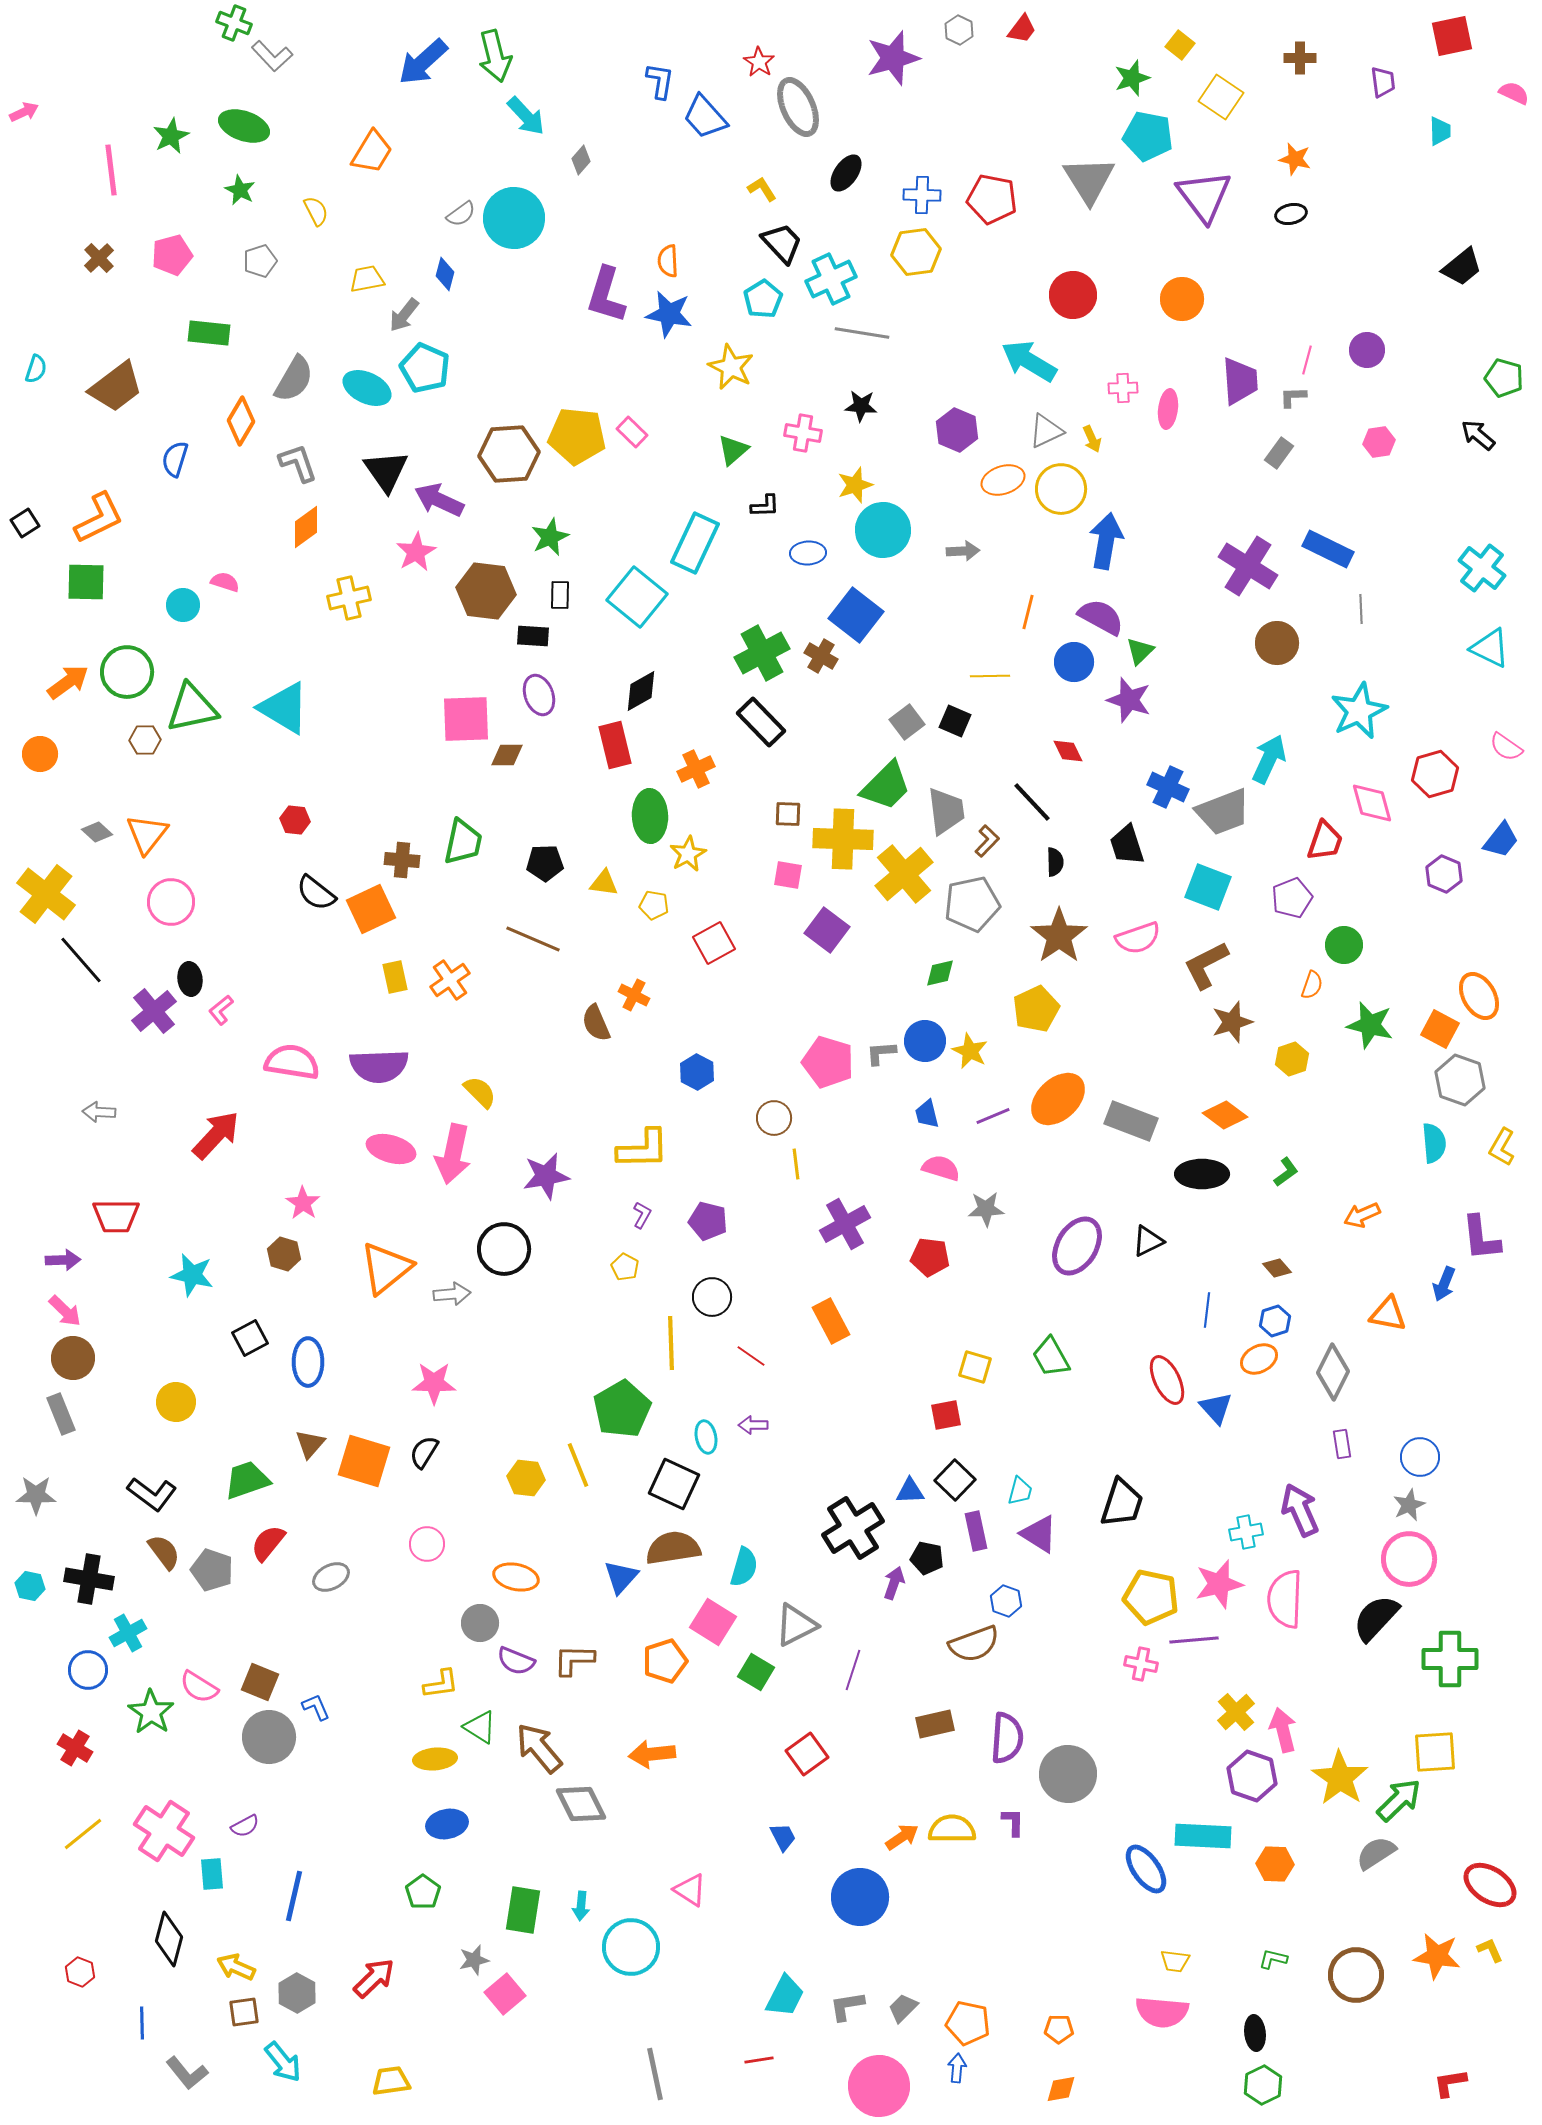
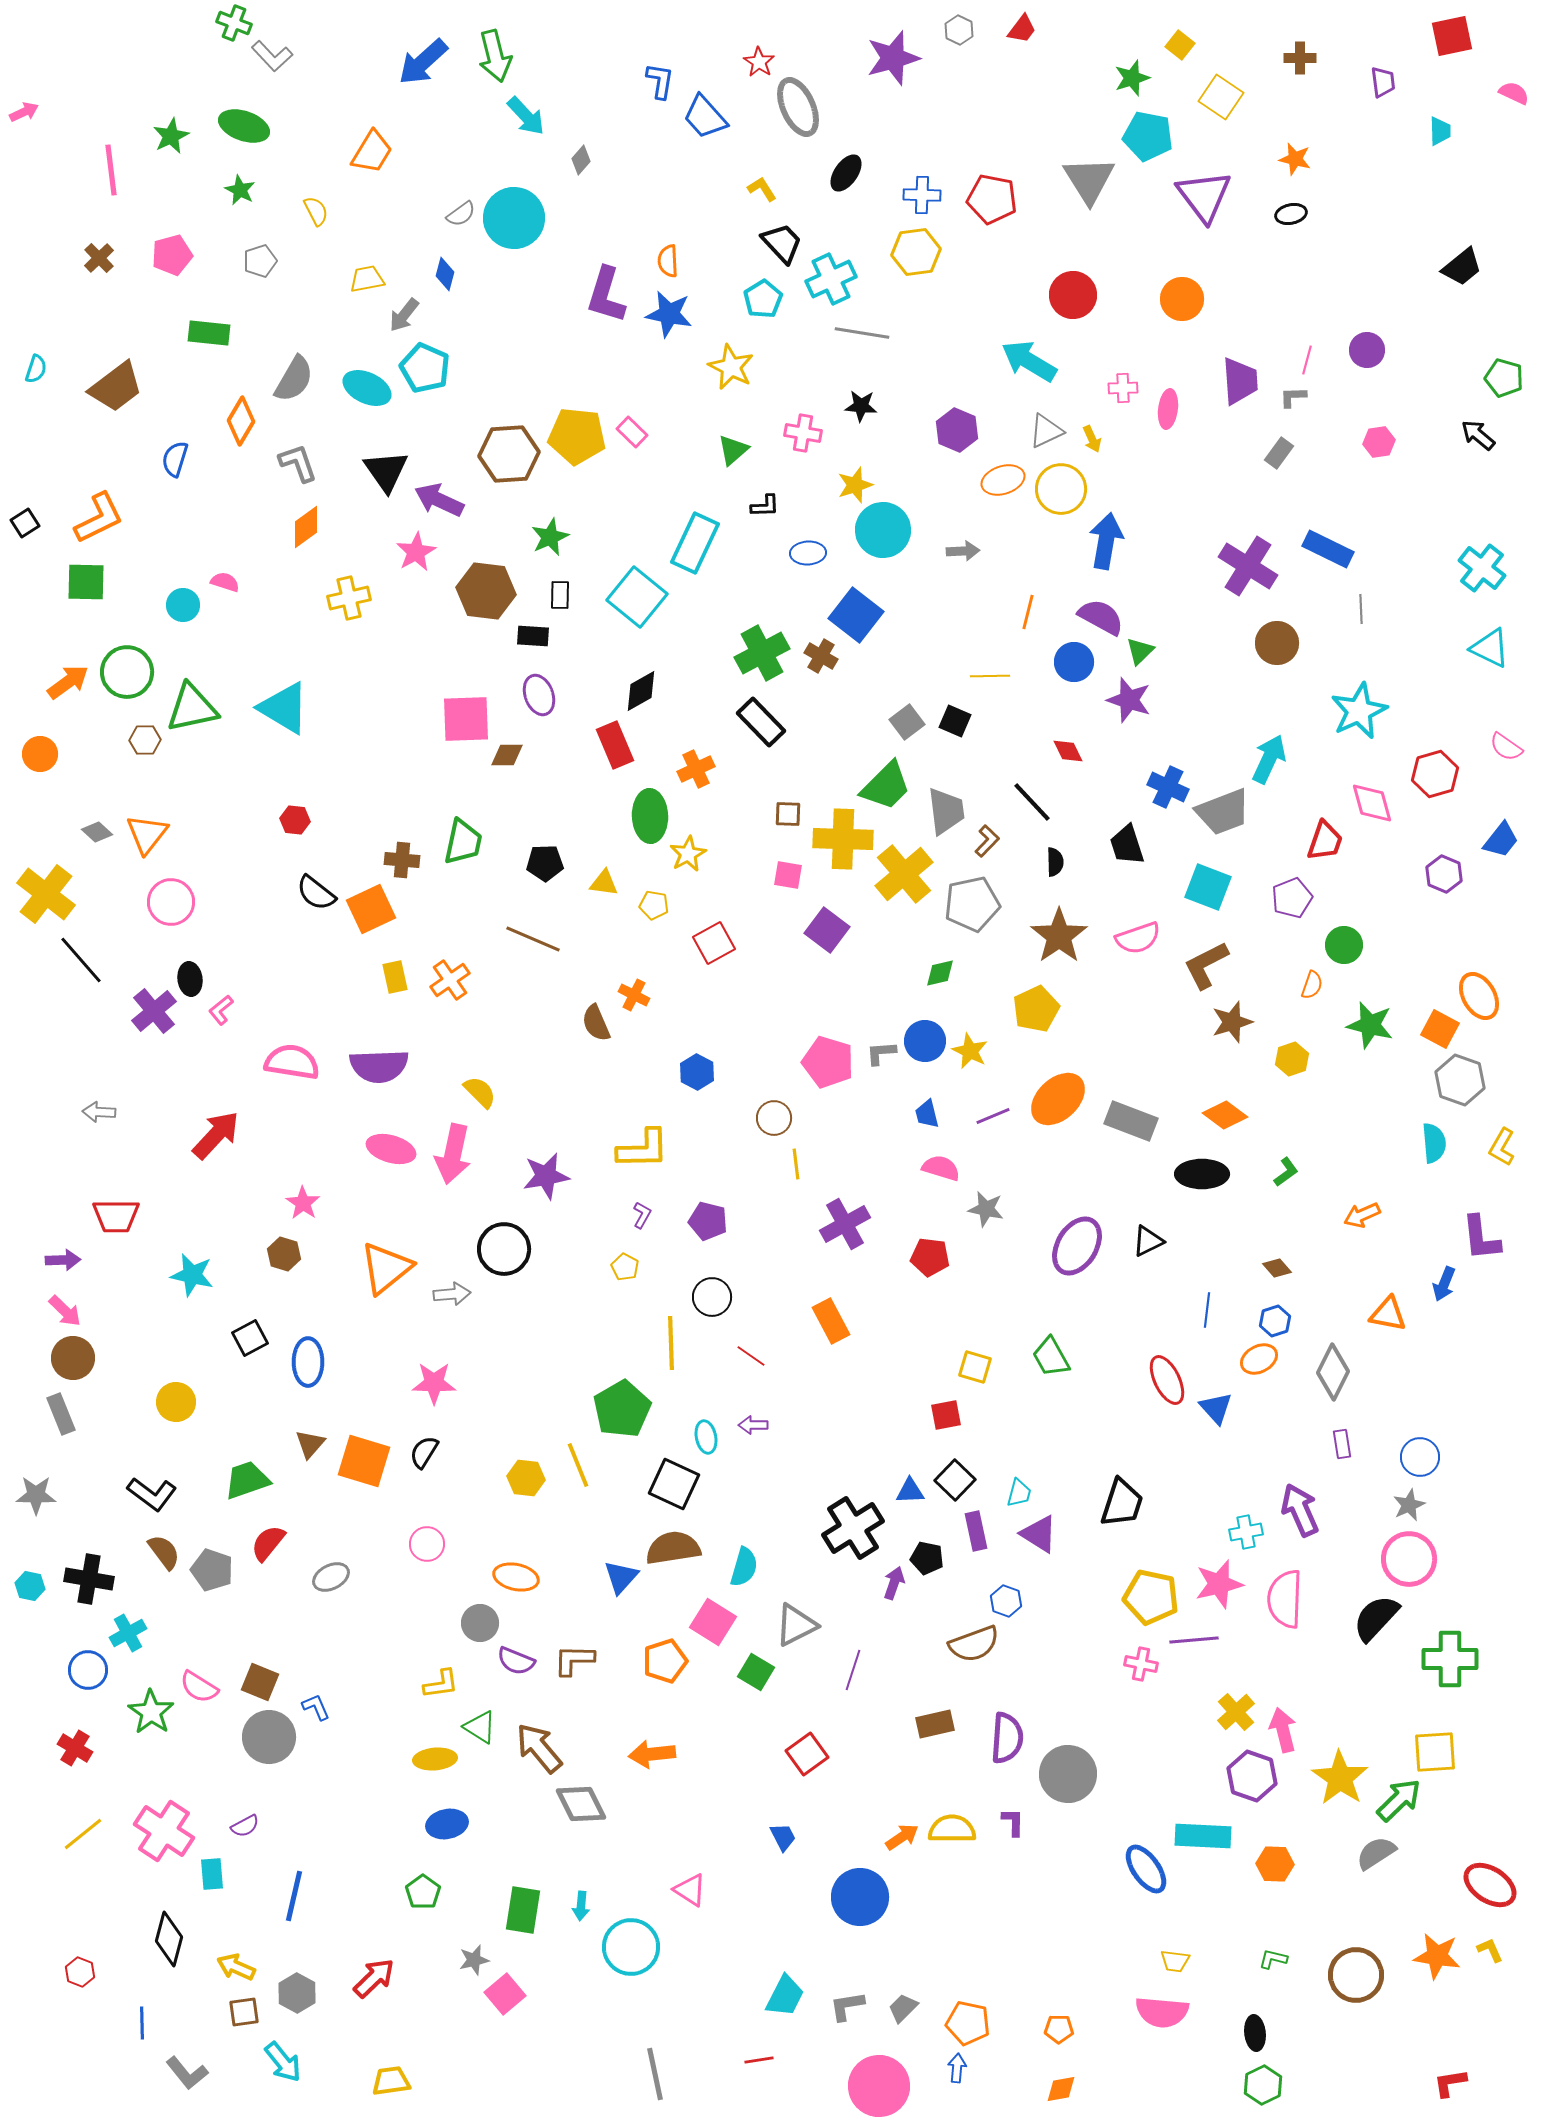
red rectangle at (615, 745): rotated 9 degrees counterclockwise
gray star at (986, 1209): rotated 15 degrees clockwise
cyan trapezoid at (1020, 1491): moved 1 px left, 2 px down
